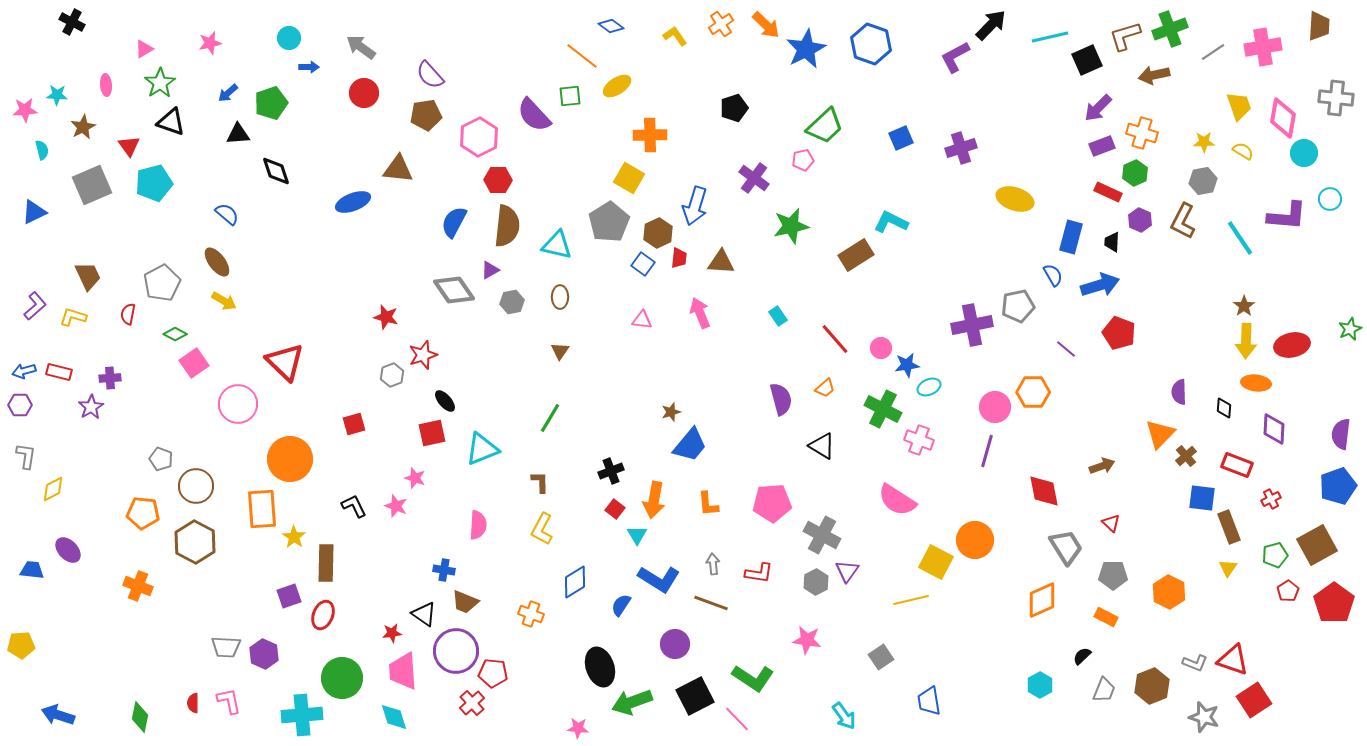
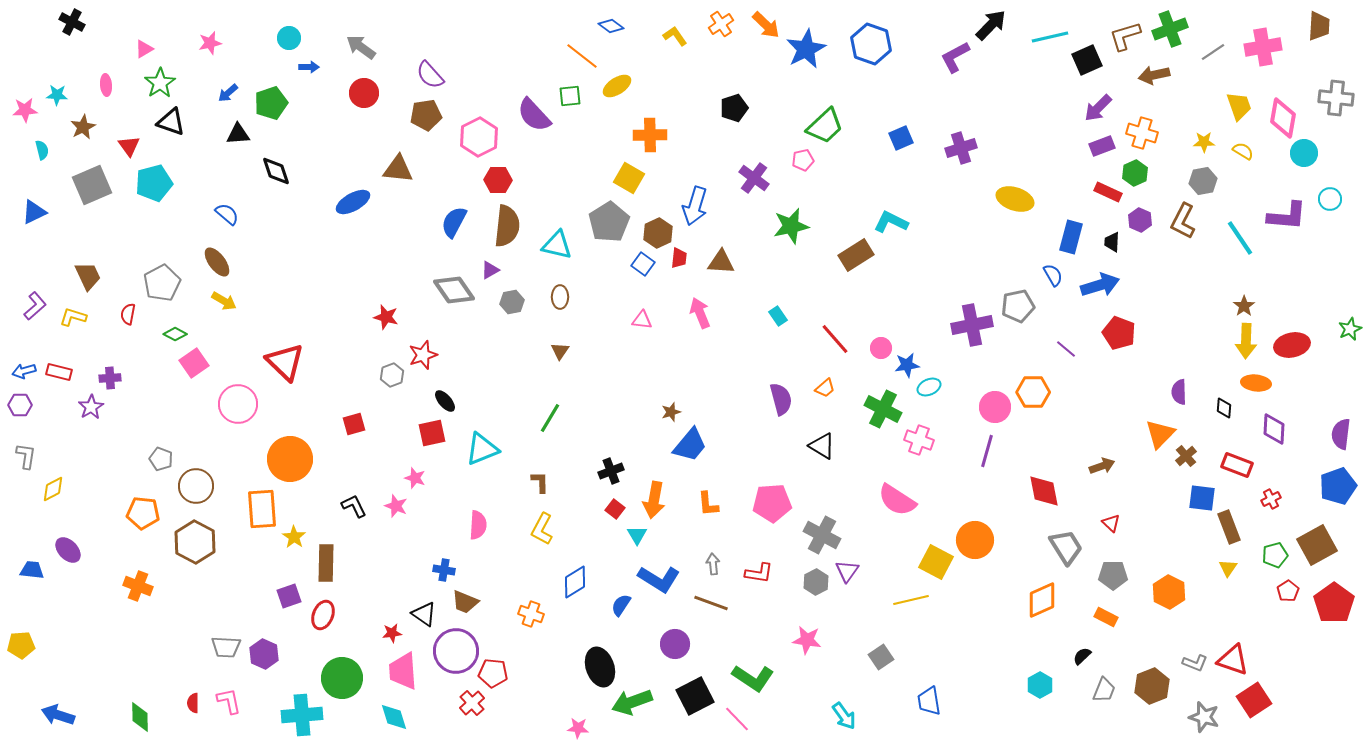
blue ellipse at (353, 202): rotated 8 degrees counterclockwise
green diamond at (140, 717): rotated 12 degrees counterclockwise
